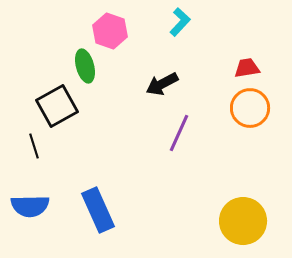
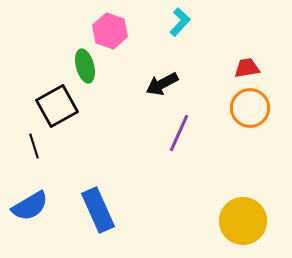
blue semicircle: rotated 30 degrees counterclockwise
